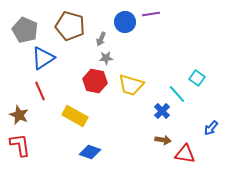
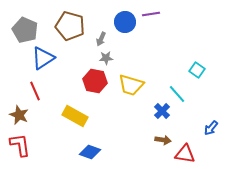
cyan square: moved 8 px up
red line: moved 5 px left
